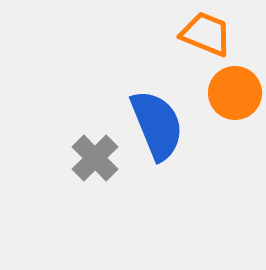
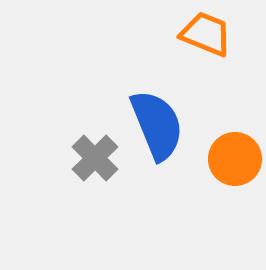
orange circle: moved 66 px down
